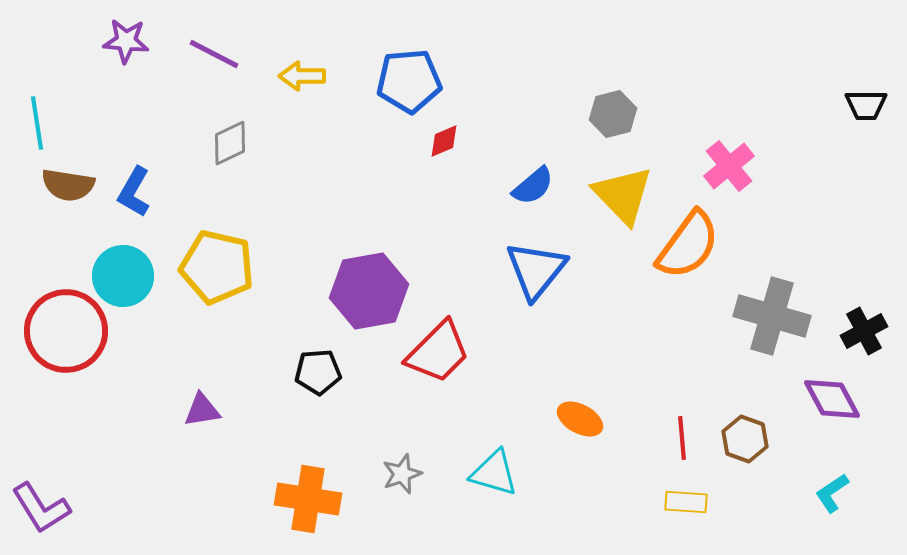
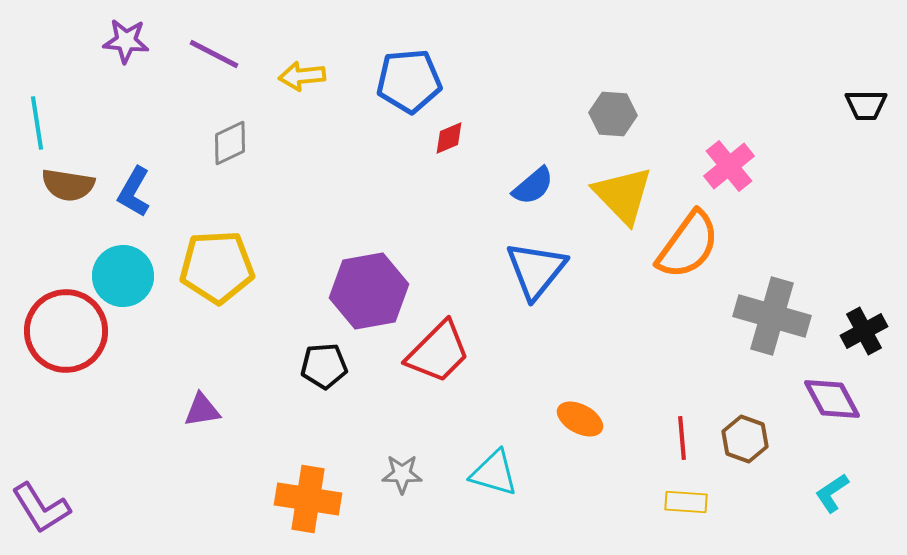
yellow arrow: rotated 6 degrees counterclockwise
gray hexagon: rotated 18 degrees clockwise
red diamond: moved 5 px right, 3 px up
yellow pentagon: rotated 16 degrees counterclockwise
black pentagon: moved 6 px right, 6 px up
gray star: rotated 21 degrees clockwise
